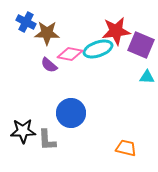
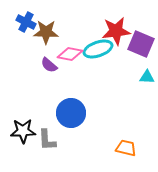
brown star: moved 1 px left, 1 px up
purple square: moved 1 px up
